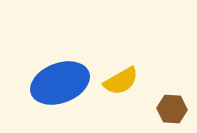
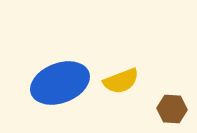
yellow semicircle: rotated 9 degrees clockwise
